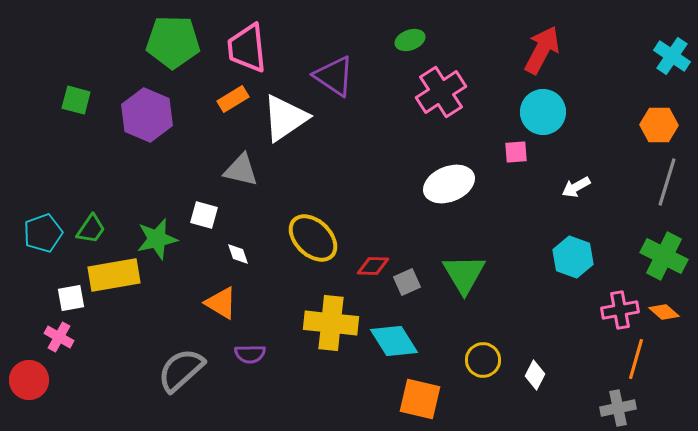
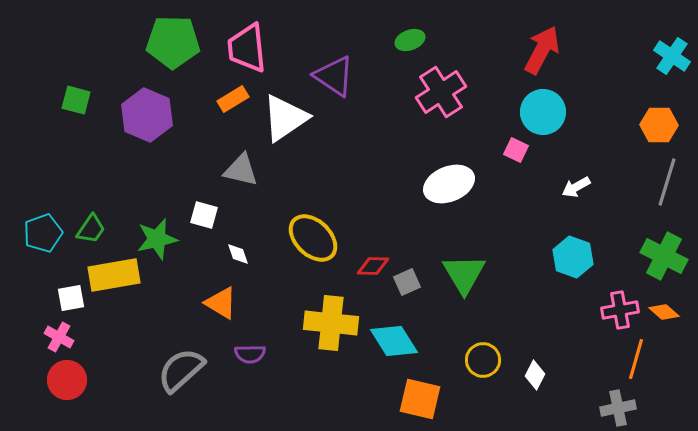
pink square at (516, 152): moved 2 px up; rotated 30 degrees clockwise
red circle at (29, 380): moved 38 px right
